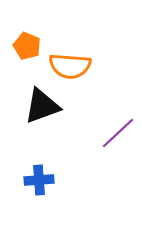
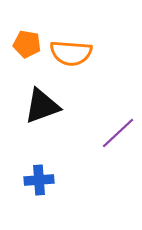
orange pentagon: moved 2 px up; rotated 12 degrees counterclockwise
orange semicircle: moved 1 px right, 13 px up
